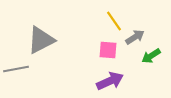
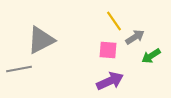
gray line: moved 3 px right
